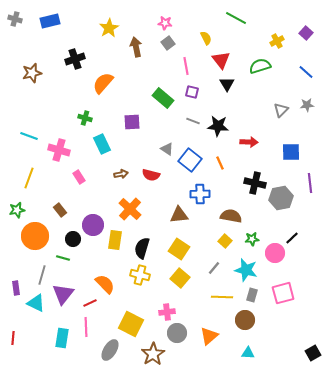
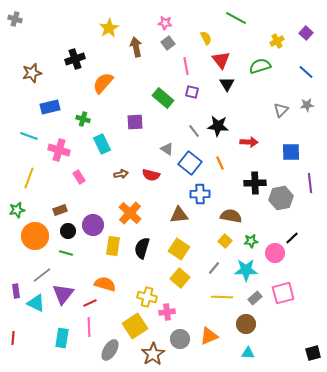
blue rectangle at (50, 21): moved 86 px down
green cross at (85, 118): moved 2 px left, 1 px down
gray line at (193, 121): moved 1 px right, 10 px down; rotated 32 degrees clockwise
purple square at (132, 122): moved 3 px right
blue square at (190, 160): moved 3 px down
black cross at (255, 183): rotated 15 degrees counterclockwise
orange cross at (130, 209): moved 4 px down
brown rectangle at (60, 210): rotated 72 degrees counterclockwise
black circle at (73, 239): moved 5 px left, 8 px up
green star at (252, 239): moved 1 px left, 2 px down
yellow rectangle at (115, 240): moved 2 px left, 6 px down
green line at (63, 258): moved 3 px right, 5 px up
cyan star at (246, 270): rotated 15 degrees counterclockwise
gray line at (42, 275): rotated 36 degrees clockwise
yellow cross at (140, 275): moved 7 px right, 22 px down
orange semicircle at (105, 284): rotated 30 degrees counterclockwise
purple rectangle at (16, 288): moved 3 px down
gray rectangle at (252, 295): moved 3 px right, 3 px down; rotated 32 degrees clockwise
brown circle at (245, 320): moved 1 px right, 4 px down
yellow square at (131, 324): moved 4 px right, 2 px down; rotated 30 degrees clockwise
pink line at (86, 327): moved 3 px right
gray circle at (177, 333): moved 3 px right, 6 px down
orange triangle at (209, 336): rotated 18 degrees clockwise
black square at (313, 353): rotated 14 degrees clockwise
